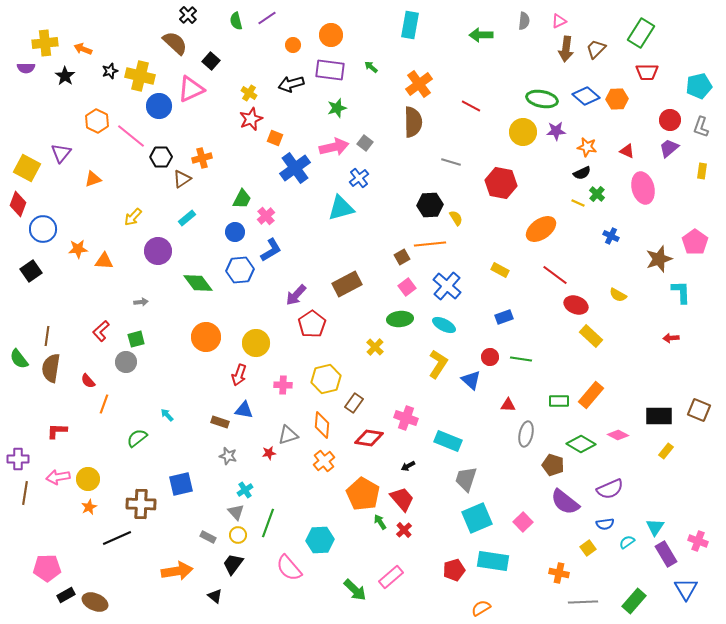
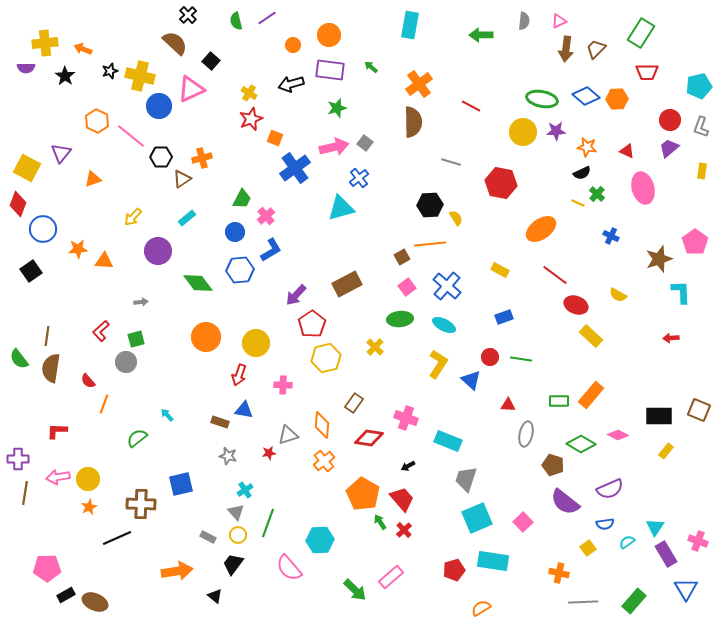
orange circle at (331, 35): moved 2 px left
yellow hexagon at (326, 379): moved 21 px up
